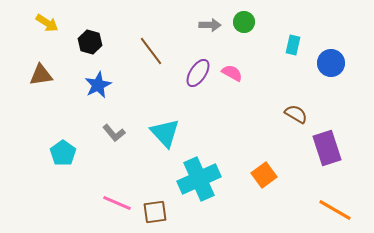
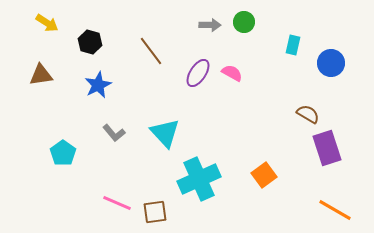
brown semicircle: moved 12 px right
